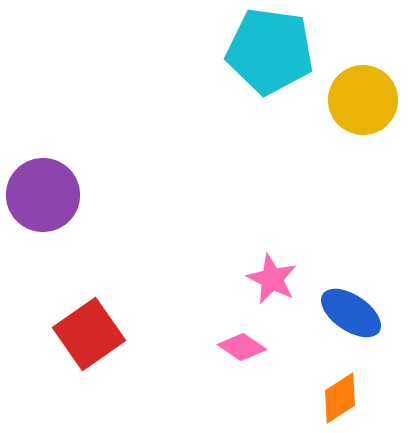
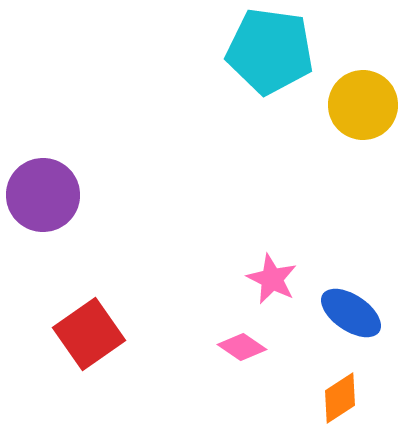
yellow circle: moved 5 px down
